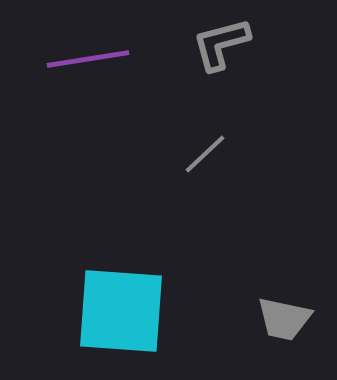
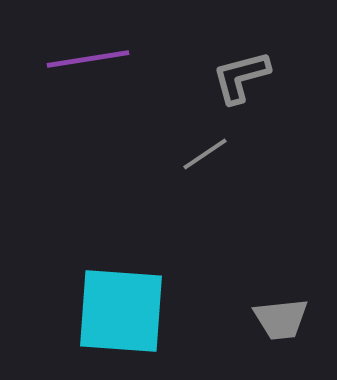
gray L-shape: moved 20 px right, 33 px down
gray line: rotated 9 degrees clockwise
gray trapezoid: moved 3 px left; rotated 18 degrees counterclockwise
